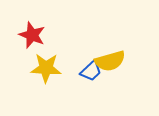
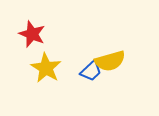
red star: moved 1 px up
yellow star: rotated 28 degrees clockwise
